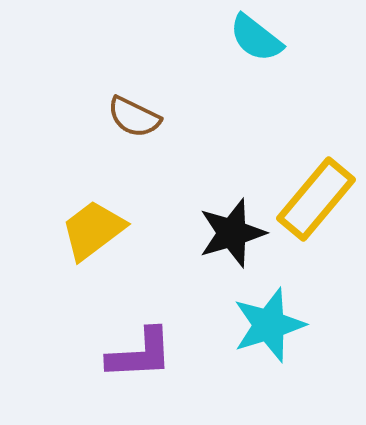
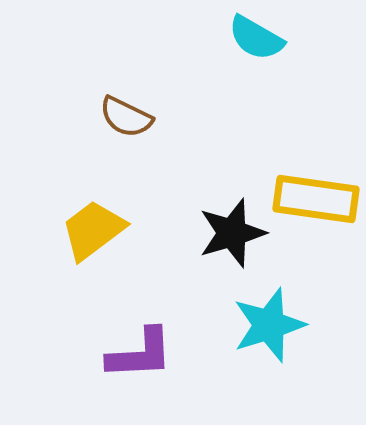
cyan semicircle: rotated 8 degrees counterclockwise
brown semicircle: moved 8 px left
yellow rectangle: rotated 58 degrees clockwise
